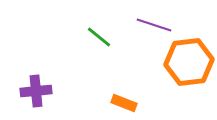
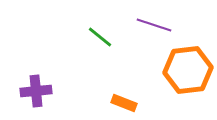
green line: moved 1 px right
orange hexagon: moved 1 px left, 8 px down
